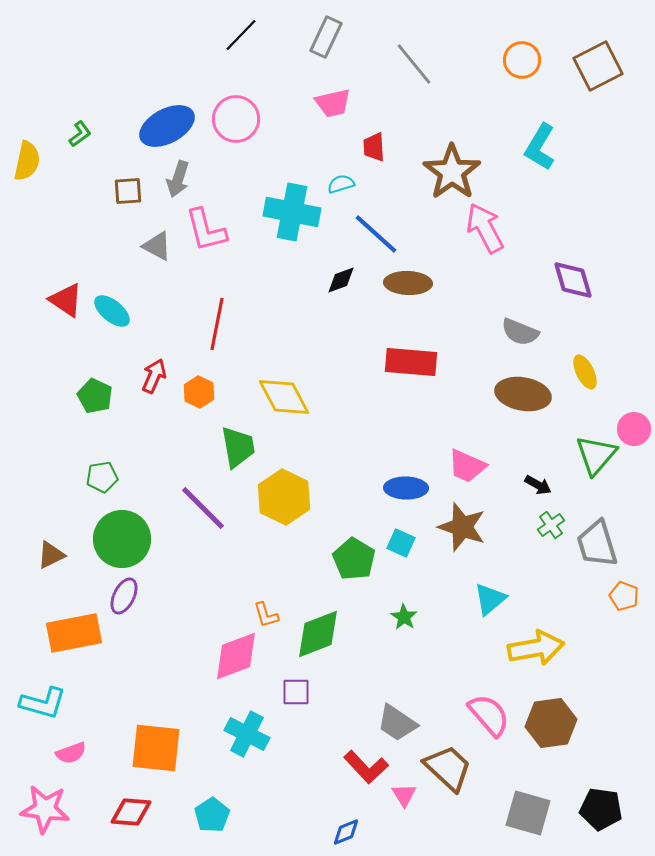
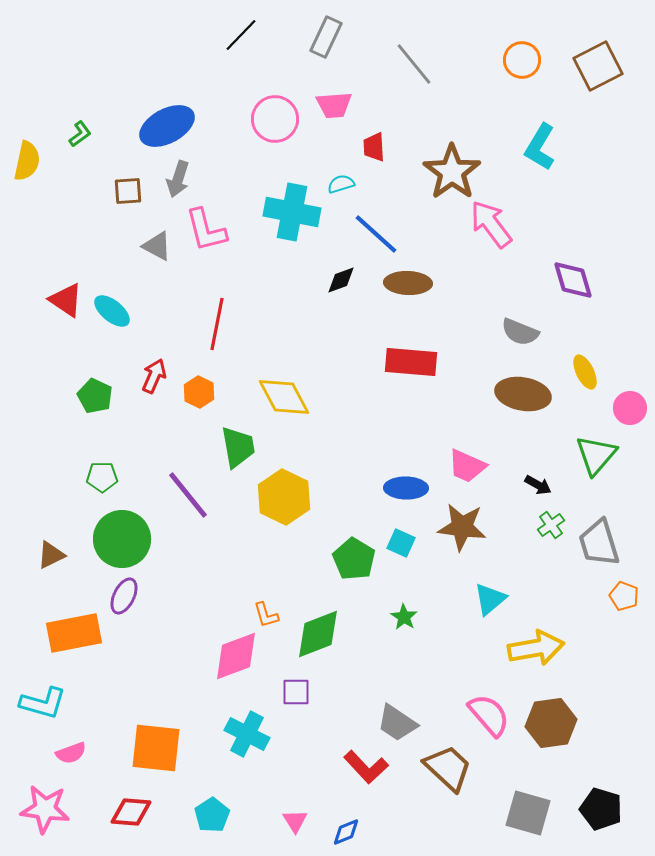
pink trapezoid at (333, 103): moved 1 px right, 2 px down; rotated 9 degrees clockwise
pink circle at (236, 119): moved 39 px right
pink arrow at (485, 228): moved 6 px right, 4 px up; rotated 9 degrees counterclockwise
pink circle at (634, 429): moved 4 px left, 21 px up
green pentagon at (102, 477): rotated 8 degrees clockwise
purple line at (203, 508): moved 15 px left, 13 px up; rotated 6 degrees clockwise
brown star at (462, 527): rotated 12 degrees counterclockwise
gray trapezoid at (597, 544): moved 2 px right, 1 px up
pink triangle at (404, 795): moved 109 px left, 26 px down
black pentagon at (601, 809): rotated 9 degrees clockwise
